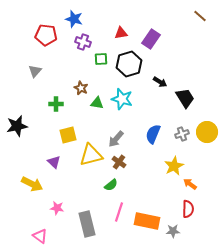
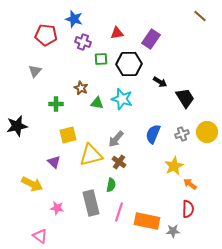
red triangle: moved 4 px left
black hexagon: rotated 15 degrees clockwise
green semicircle: rotated 40 degrees counterclockwise
gray rectangle: moved 4 px right, 21 px up
